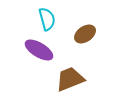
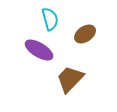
cyan semicircle: moved 3 px right
brown trapezoid: rotated 24 degrees counterclockwise
